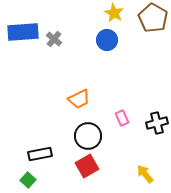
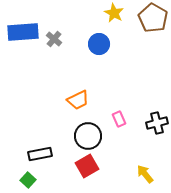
blue circle: moved 8 px left, 4 px down
orange trapezoid: moved 1 px left, 1 px down
pink rectangle: moved 3 px left, 1 px down
